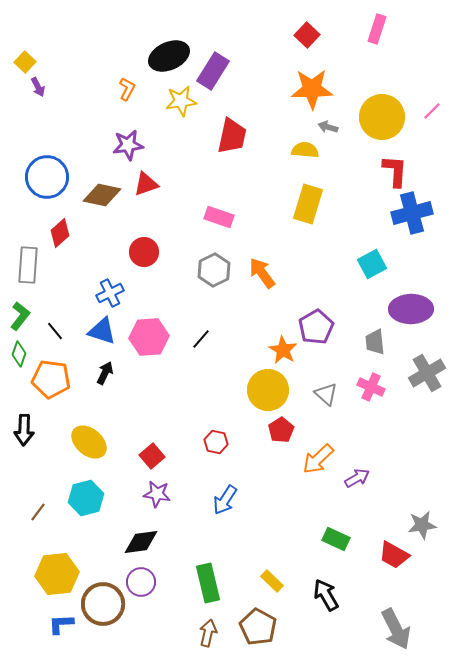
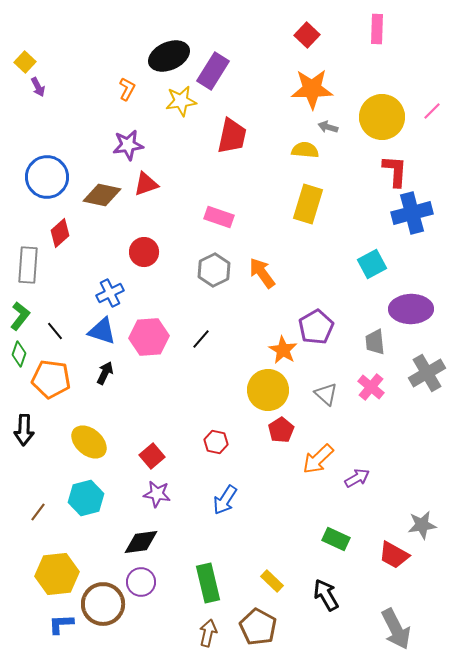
pink rectangle at (377, 29): rotated 16 degrees counterclockwise
pink cross at (371, 387): rotated 16 degrees clockwise
